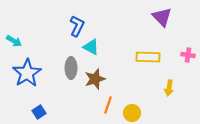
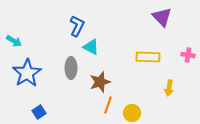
brown star: moved 5 px right, 3 px down
